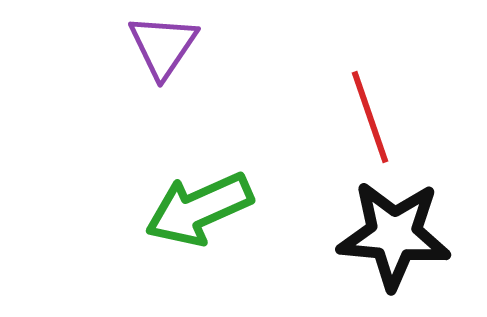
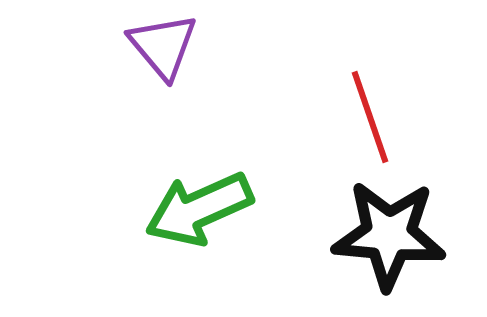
purple triangle: rotated 14 degrees counterclockwise
black star: moved 5 px left
